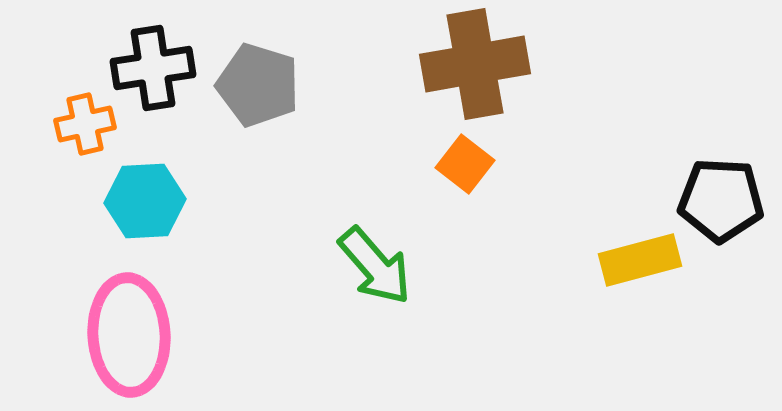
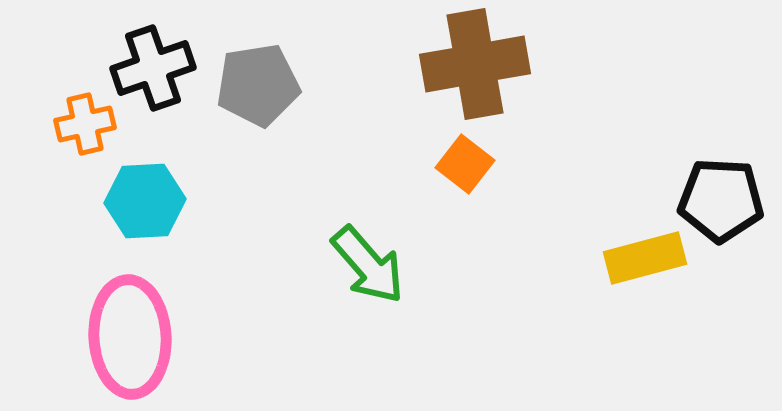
black cross: rotated 10 degrees counterclockwise
gray pentagon: rotated 26 degrees counterclockwise
yellow rectangle: moved 5 px right, 2 px up
green arrow: moved 7 px left, 1 px up
pink ellipse: moved 1 px right, 2 px down
